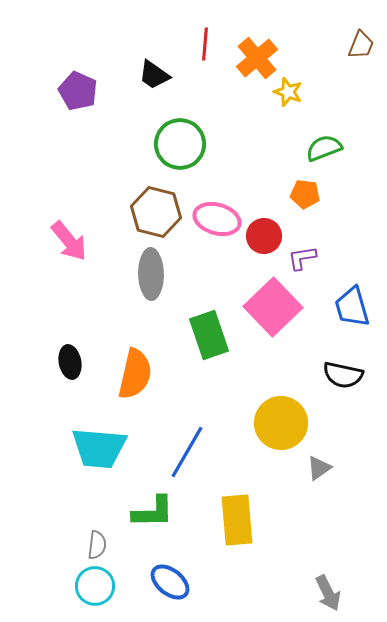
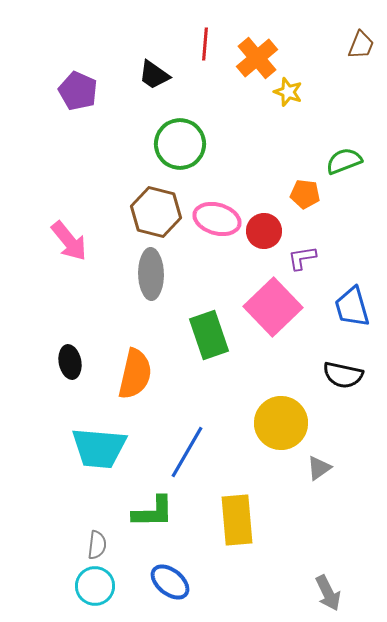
green semicircle: moved 20 px right, 13 px down
red circle: moved 5 px up
